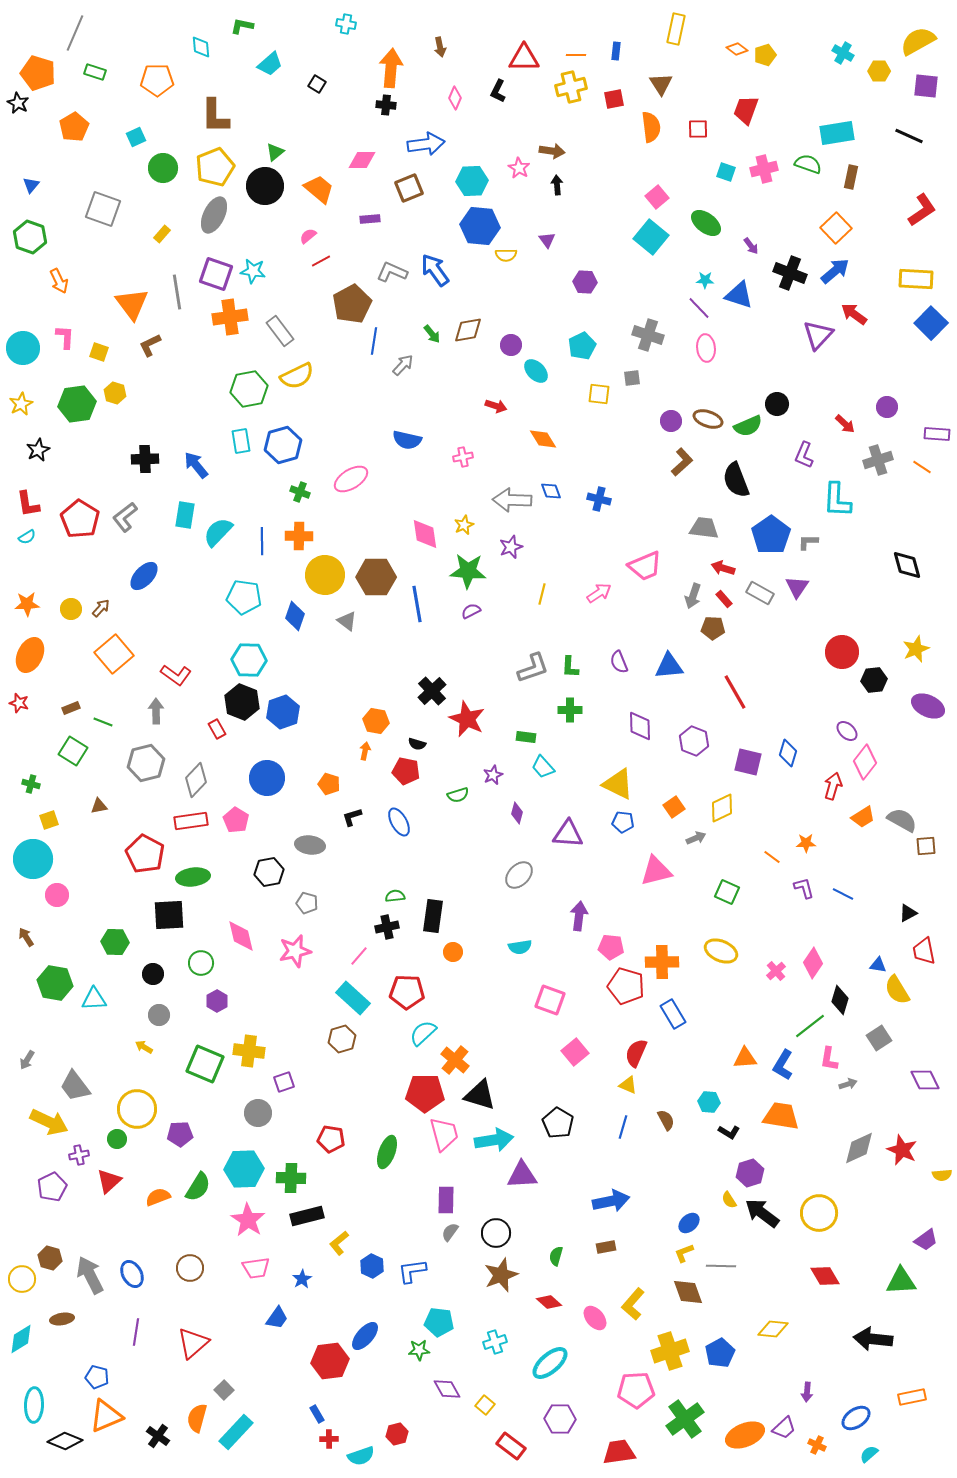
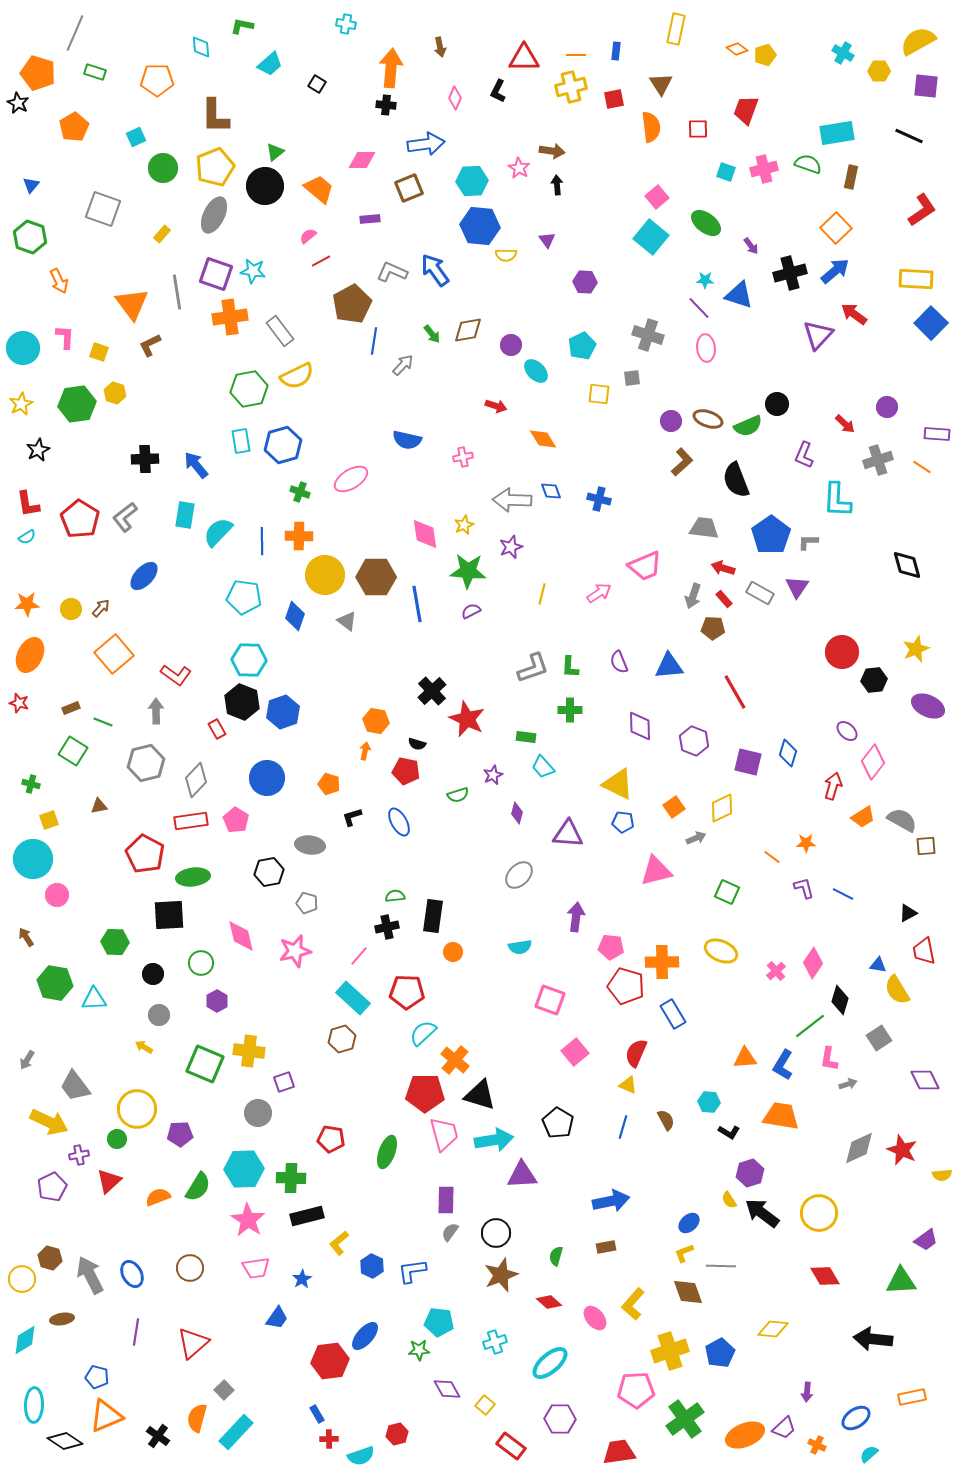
black cross at (790, 273): rotated 36 degrees counterclockwise
pink diamond at (865, 762): moved 8 px right
purple arrow at (579, 916): moved 3 px left, 1 px down
cyan diamond at (21, 1339): moved 4 px right, 1 px down
black diamond at (65, 1441): rotated 12 degrees clockwise
